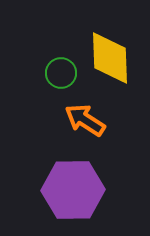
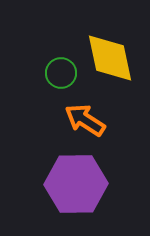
yellow diamond: rotated 10 degrees counterclockwise
purple hexagon: moved 3 px right, 6 px up
